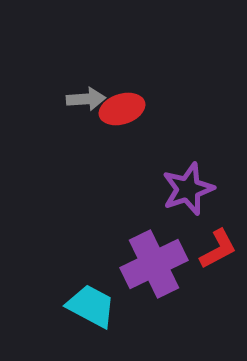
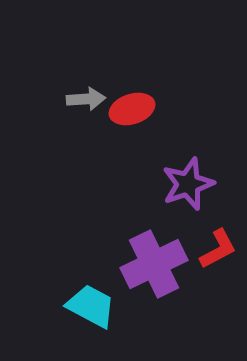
red ellipse: moved 10 px right
purple star: moved 5 px up
